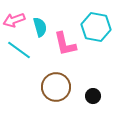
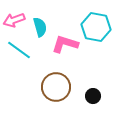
pink L-shape: rotated 120 degrees clockwise
